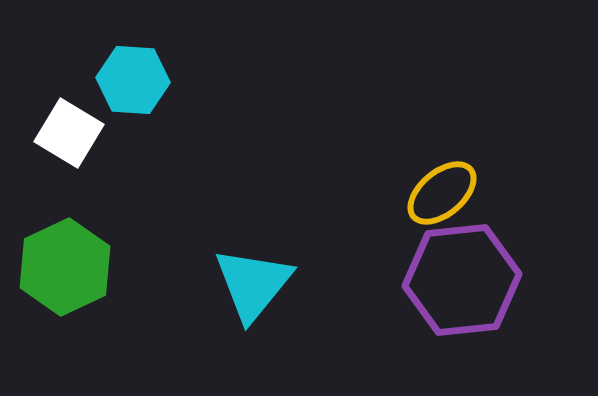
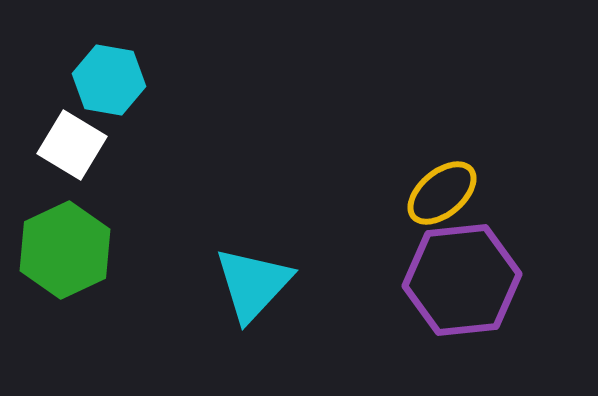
cyan hexagon: moved 24 px left; rotated 6 degrees clockwise
white square: moved 3 px right, 12 px down
green hexagon: moved 17 px up
cyan triangle: rotated 4 degrees clockwise
